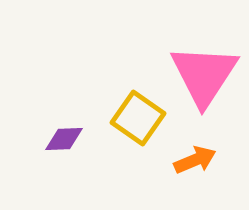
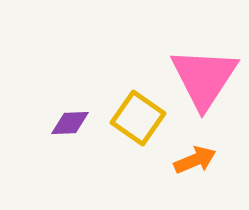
pink triangle: moved 3 px down
purple diamond: moved 6 px right, 16 px up
